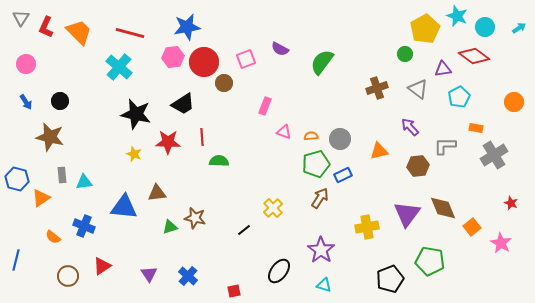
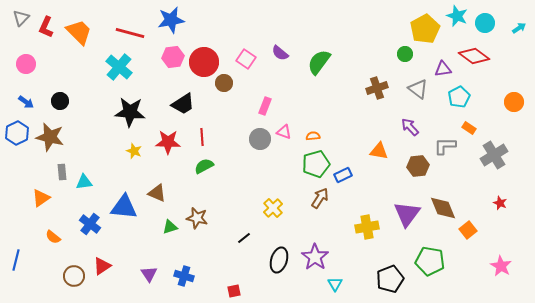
gray triangle at (21, 18): rotated 12 degrees clockwise
blue star at (187, 27): moved 16 px left, 7 px up
cyan circle at (485, 27): moved 4 px up
purple semicircle at (280, 49): moved 4 px down; rotated 12 degrees clockwise
pink square at (246, 59): rotated 36 degrees counterclockwise
green semicircle at (322, 62): moved 3 px left
blue arrow at (26, 102): rotated 21 degrees counterclockwise
black star at (136, 114): moved 6 px left, 2 px up; rotated 8 degrees counterclockwise
orange rectangle at (476, 128): moved 7 px left; rotated 24 degrees clockwise
orange semicircle at (311, 136): moved 2 px right
gray circle at (340, 139): moved 80 px left
orange triangle at (379, 151): rotated 24 degrees clockwise
yellow star at (134, 154): moved 3 px up
green semicircle at (219, 161): moved 15 px left, 5 px down; rotated 30 degrees counterclockwise
gray rectangle at (62, 175): moved 3 px up
blue hexagon at (17, 179): moved 46 px up; rotated 20 degrees clockwise
brown triangle at (157, 193): rotated 30 degrees clockwise
red star at (511, 203): moved 11 px left
brown star at (195, 218): moved 2 px right
blue cross at (84, 226): moved 6 px right, 2 px up; rotated 15 degrees clockwise
orange square at (472, 227): moved 4 px left, 3 px down
black line at (244, 230): moved 8 px down
pink star at (501, 243): moved 23 px down
purple star at (321, 250): moved 6 px left, 7 px down
black ellipse at (279, 271): moved 11 px up; rotated 20 degrees counterclockwise
brown circle at (68, 276): moved 6 px right
blue cross at (188, 276): moved 4 px left; rotated 24 degrees counterclockwise
cyan triangle at (324, 285): moved 11 px right, 1 px up; rotated 42 degrees clockwise
